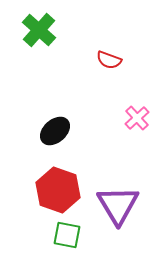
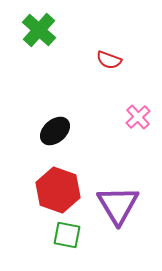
pink cross: moved 1 px right, 1 px up
